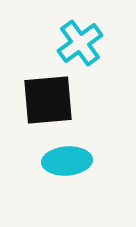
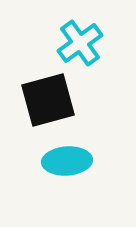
black square: rotated 10 degrees counterclockwise
